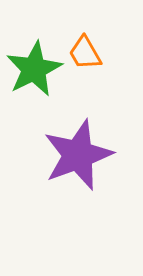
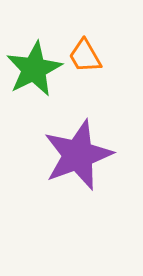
orange trapezoid: moved 3 px down
